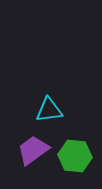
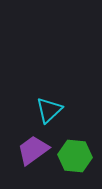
cyan triangle: rotated 36 degrees counterclockwise
